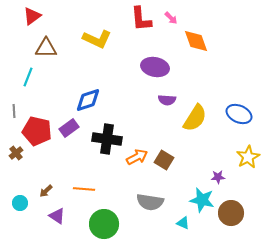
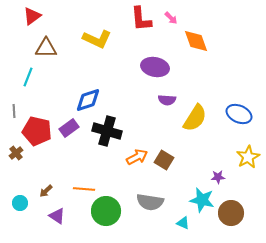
black cross: moved 8 px up; rotated 8 degrees clockwise
green circle: moved 2 px right, 13 px up
